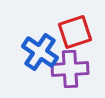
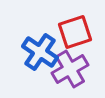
purple cross: rotated 27 degrees counterclockwise
